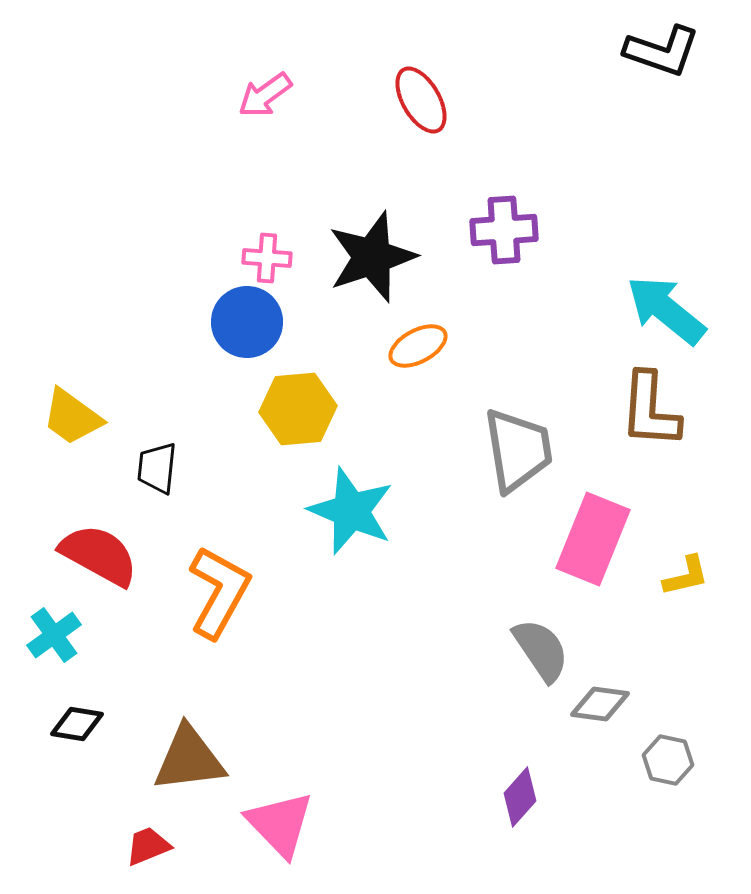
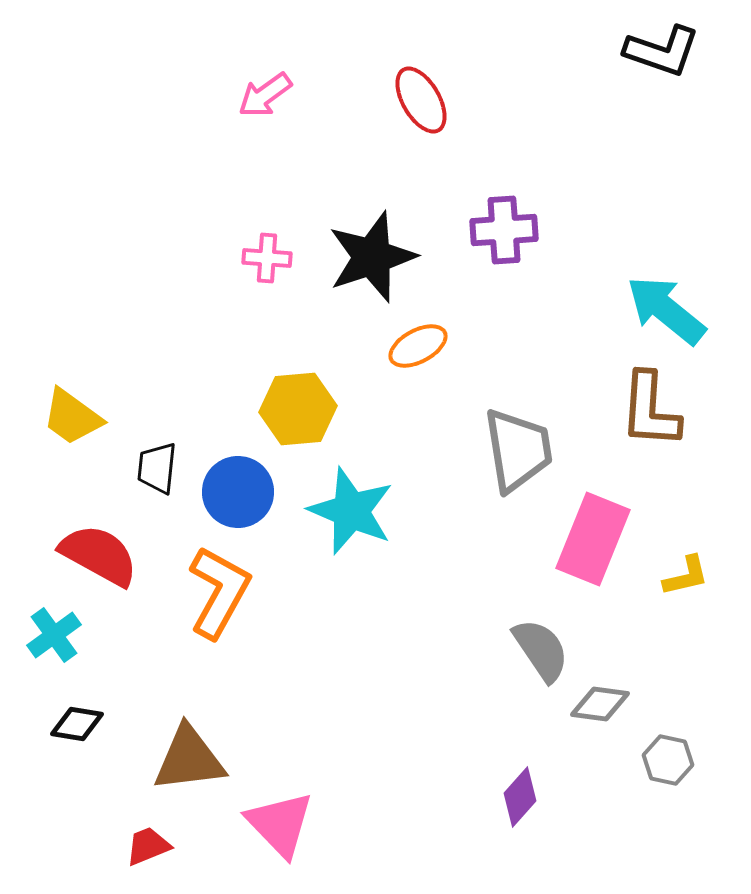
blue circle: moved 9 px left, 170 px down
